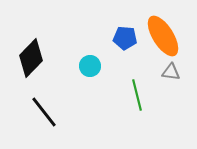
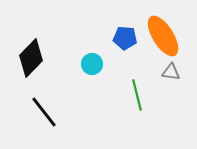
cyan circle: moved 2 px right, 2 px up
